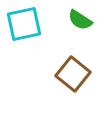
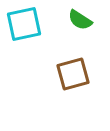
brown square: rotated 36 degrees clockwise
